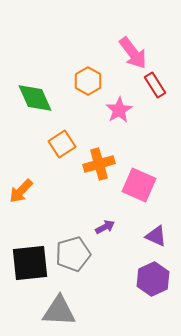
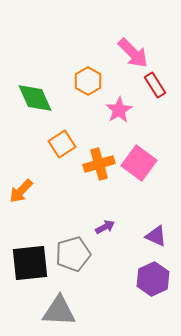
pink arrow: rotated 8 degrees counterclockwise
pink square: moved 22 px up; rotated 12 degrees clockwise
